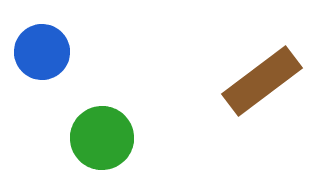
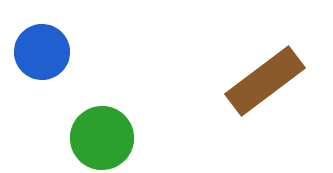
brown rectangle: moved 3 px right
